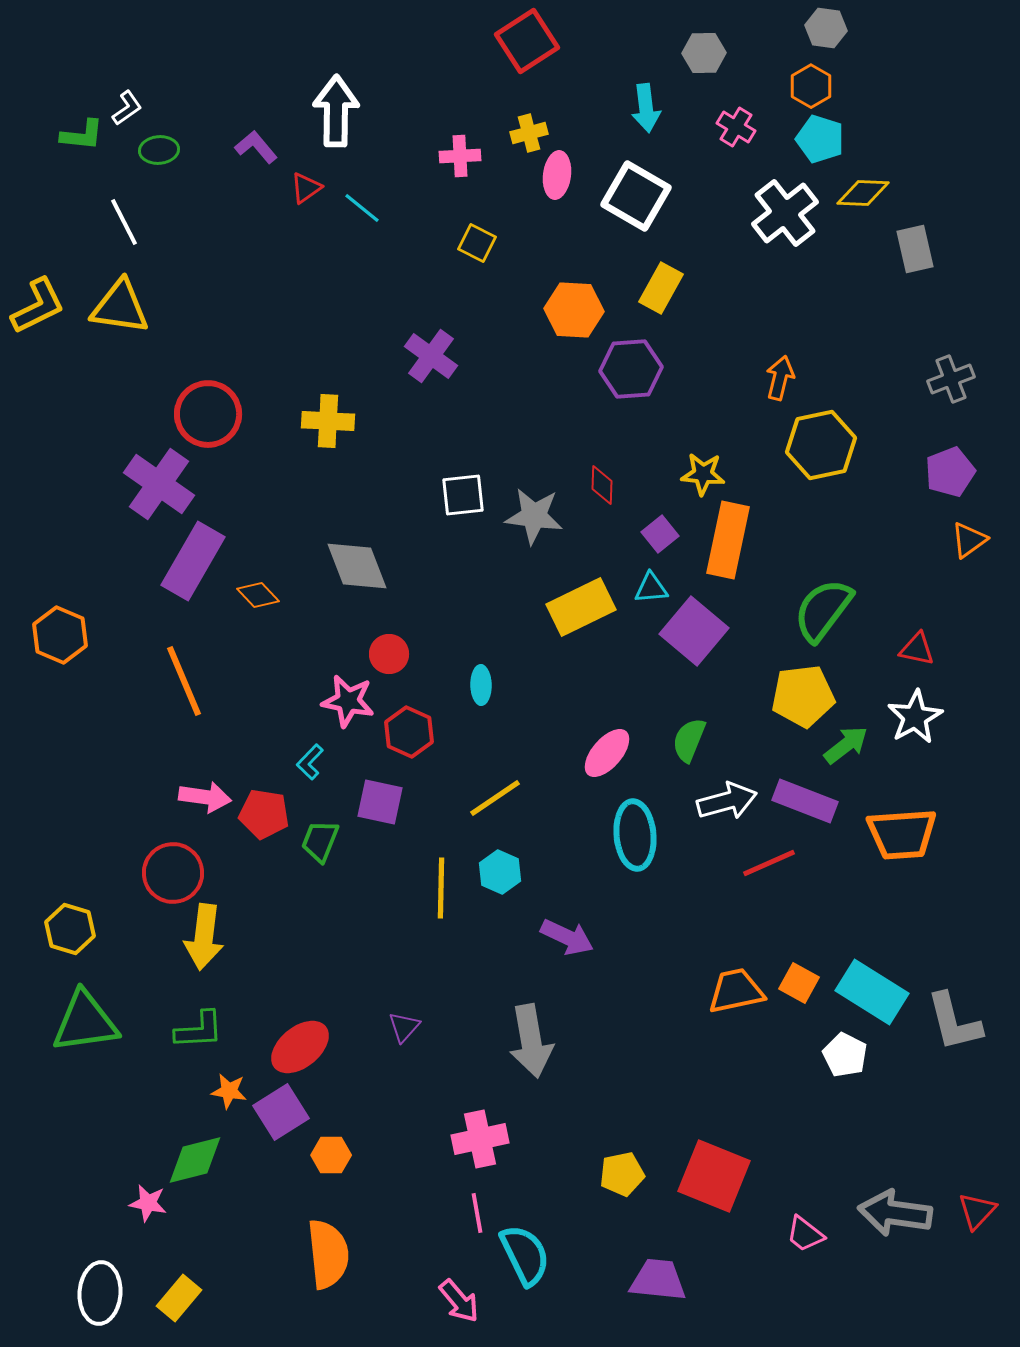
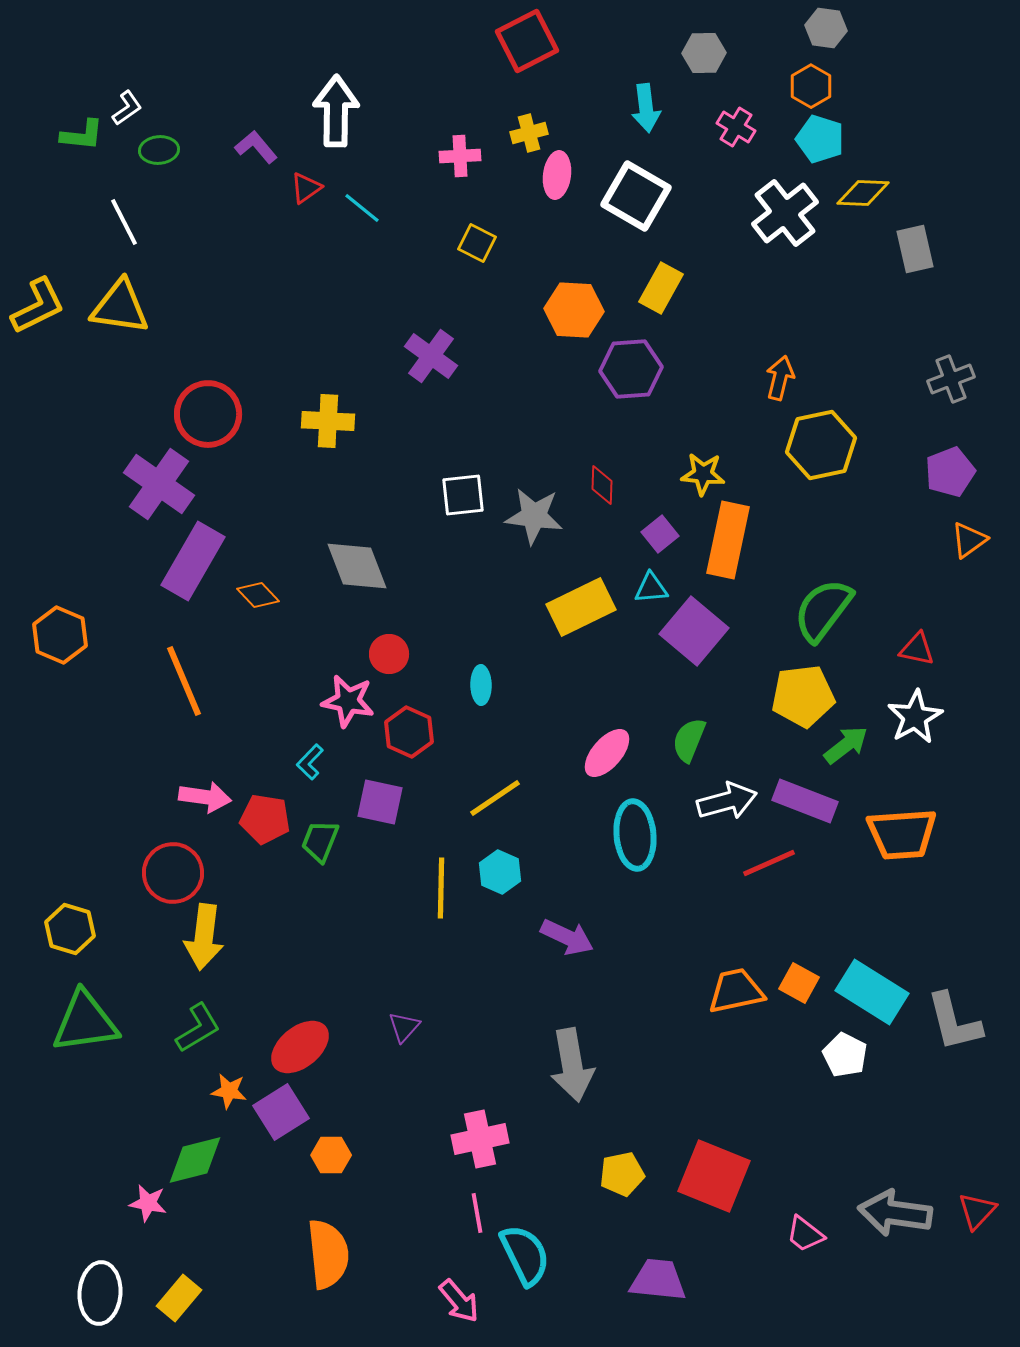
red square at (527, 41): rotated 6 degrees clockwise
red pentagon at (264, 814): moved 1 px right, 5 px down
green L-shape at (199, 1030): moved 1 px left, 2 px up; rotated 28 degrees counterclockwise
gray arrow at (531, 1041): moved 41 px right, 24 px down
